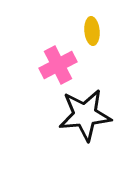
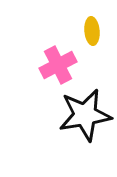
black star: rotated 4 degrees counterclockwise
